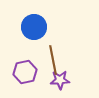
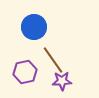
brown line: rotated 24 degrees counterclockwise
purple star: moved 2 px right, 1 px down
